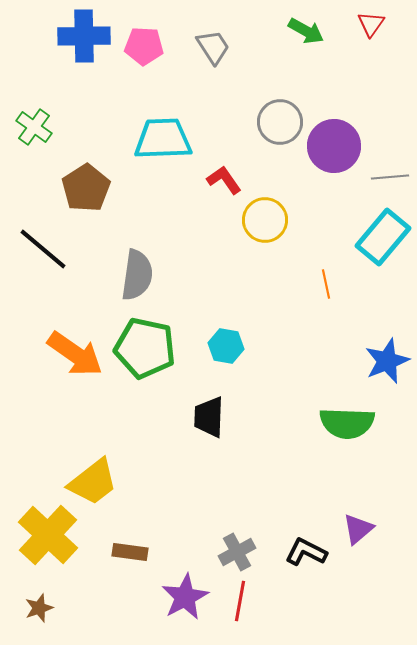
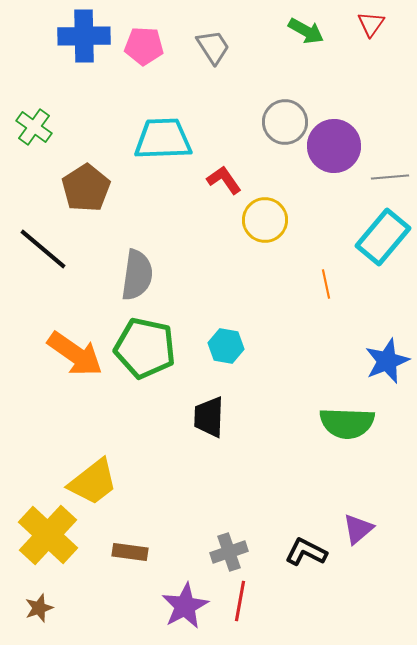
gray circle: moved 5 px right
gray cross: moved 8 px left; rotated 9 degrees clockwise
purple star: moved 9 px down
